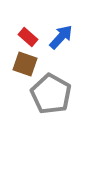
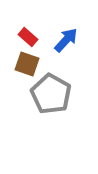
blue arrow: moved 5 px right, 3 px down
brown square: moved 2 px right
